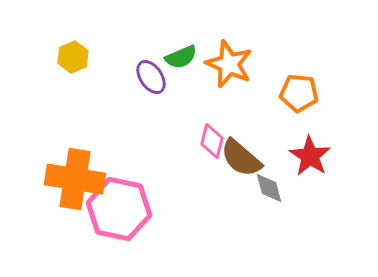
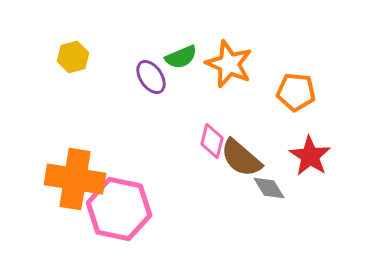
yellow hexagon: rotated 8 degrees clockwise
orange pentagon: moved 3 px left, 1 px up
gray diamond: rotated 16 degrees counterclockwise
